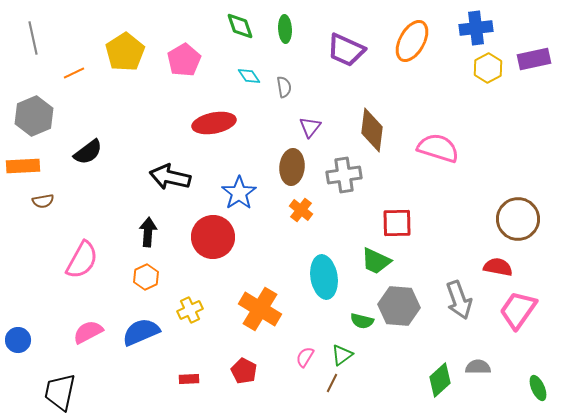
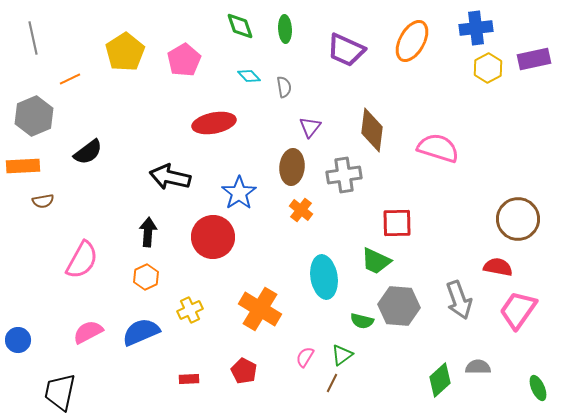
orange line at (74, 73): moved 4 px left, 6 px down
cyan diamond at (249, 76): rotated 10 degrees counterclockwise
